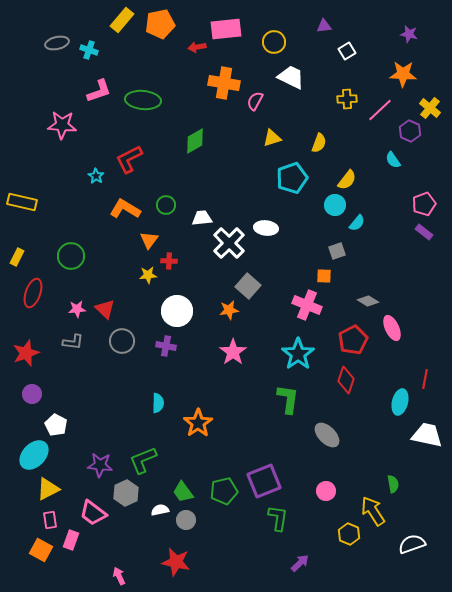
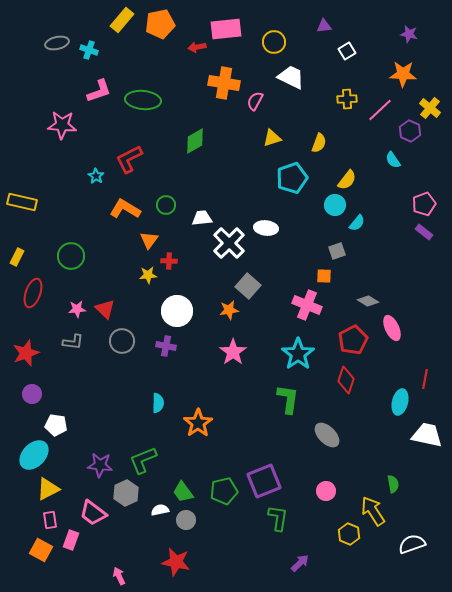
white pentagon at (56, 425): rotated 20 degrees counterclockwise
